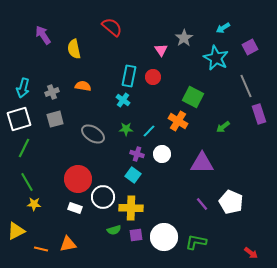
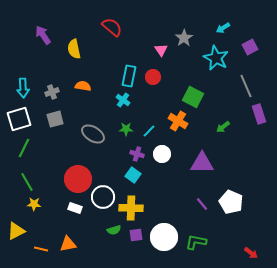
cyan arrow at (23, 88): rotated 18 degrees counterclockwise
